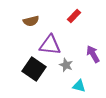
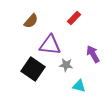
red rectangle: moved 2 px down
brown semicircle: rotated 35 degrees counterclockwise
gray star: rotated 16 degrees counterclockwise
black square: moved 1 px left
